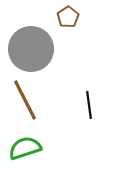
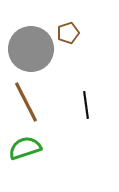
brown pentagon: moved 16 px down; rotated 15 degrees clockwise
brown line: moved 1 px right, 2 px down
black line: moved 3 px left
